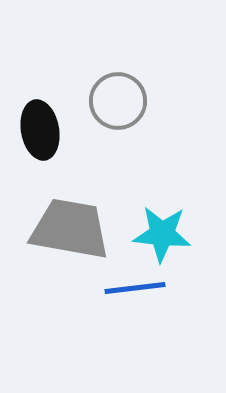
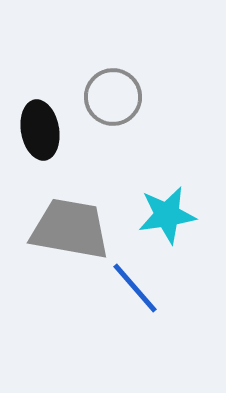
gray circle: moved 5 px left, 4 px up
cyan star: moved 5 px right, 19 px up; rotated 14 degrees counterclockwise
blue line: rotated 56 degrees clockwise
